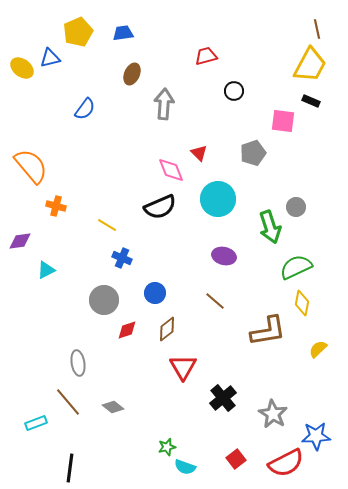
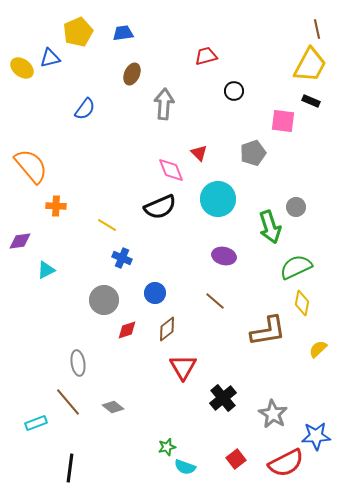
orange cross at (56, 206): rotated 12 degrees counterclockwise
